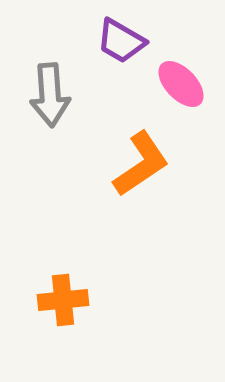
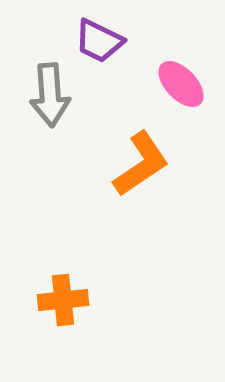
purple trapezoid: moved 22 px left; rotated 4 degrees counterclockwise
